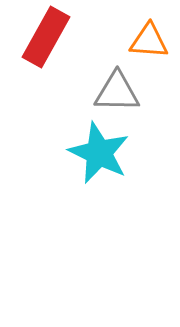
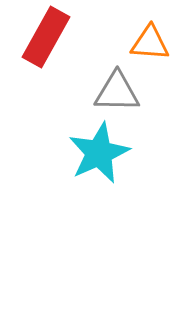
orange triangle: moved 1 px right, 2 px down
cyan star: rotated 22 degrees clockwise
